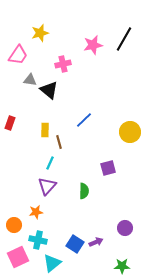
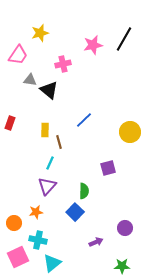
orange circle: moved 2 px up
blue square: moved 32 px up; rotated 12 degrees clockwise
